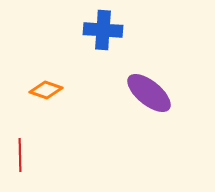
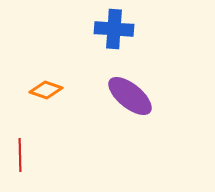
blue cross: moved 11 px right, 1 px up
purple ellipse: moved 19 px left, 3 px down
